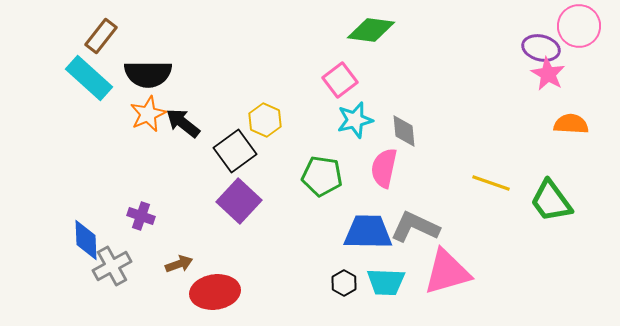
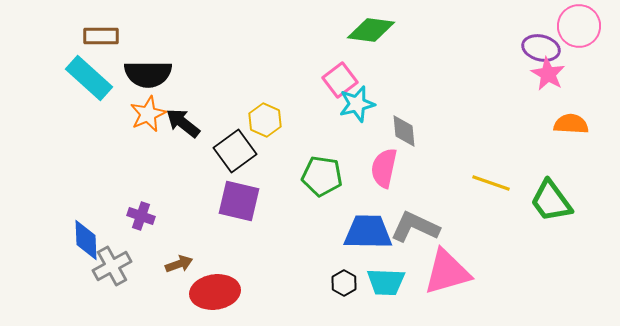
brown rectangle: rotated 52 degrees clockwise
cyan star: moved 2 px right, 16 px up
purple square: rotated 30 degrees counterclockwise
